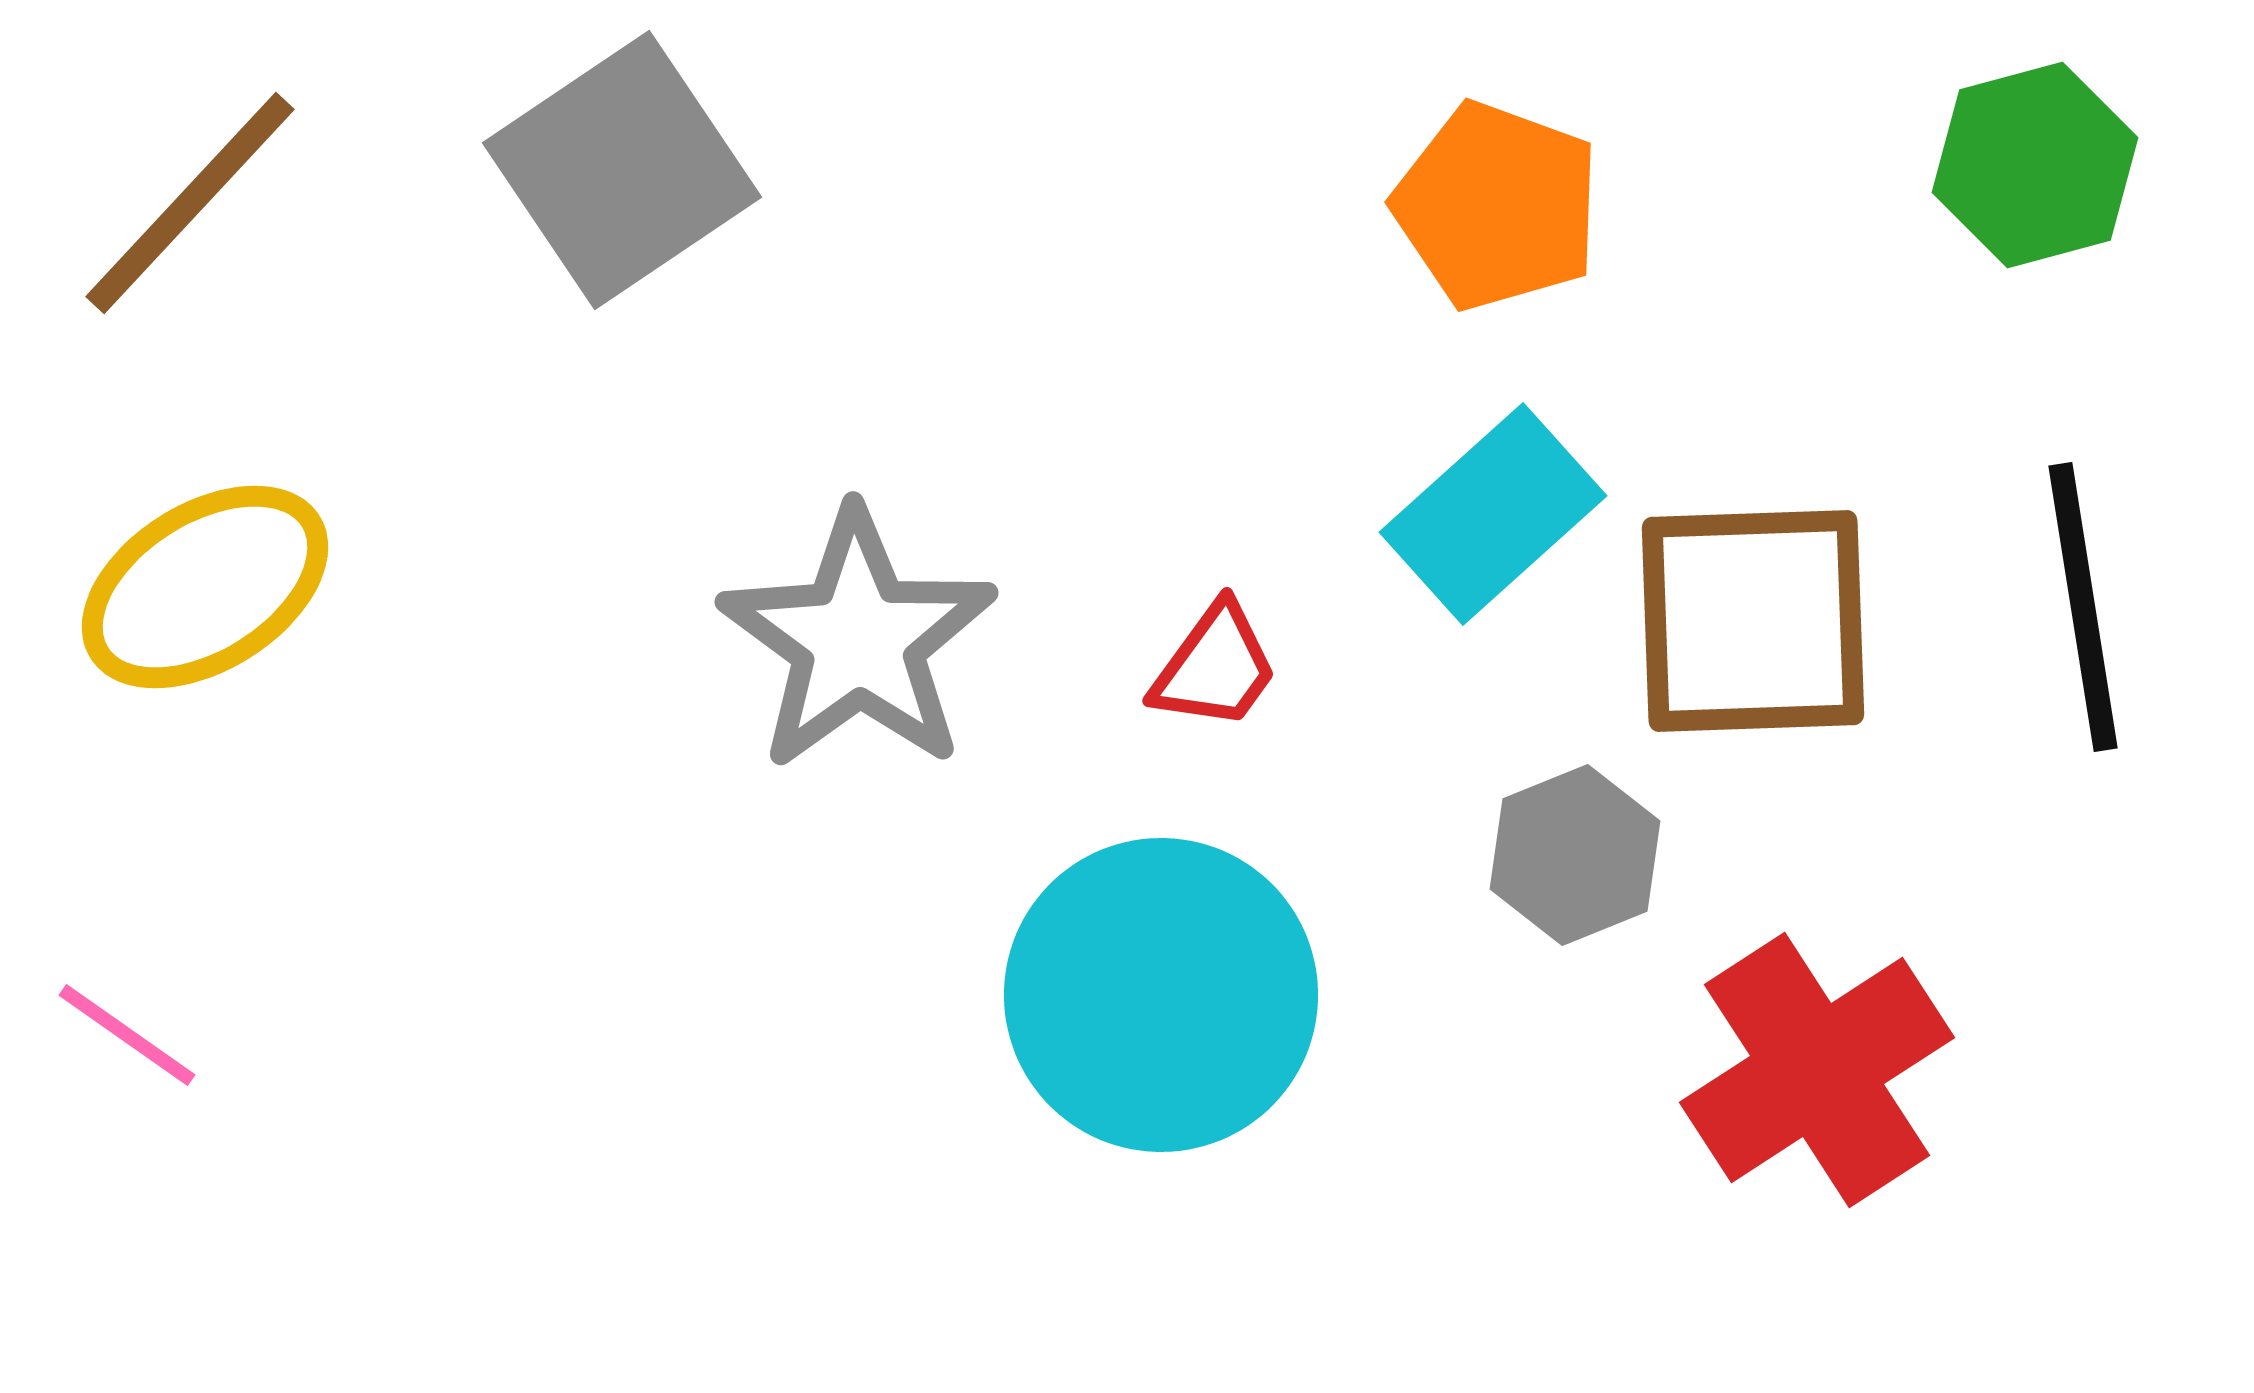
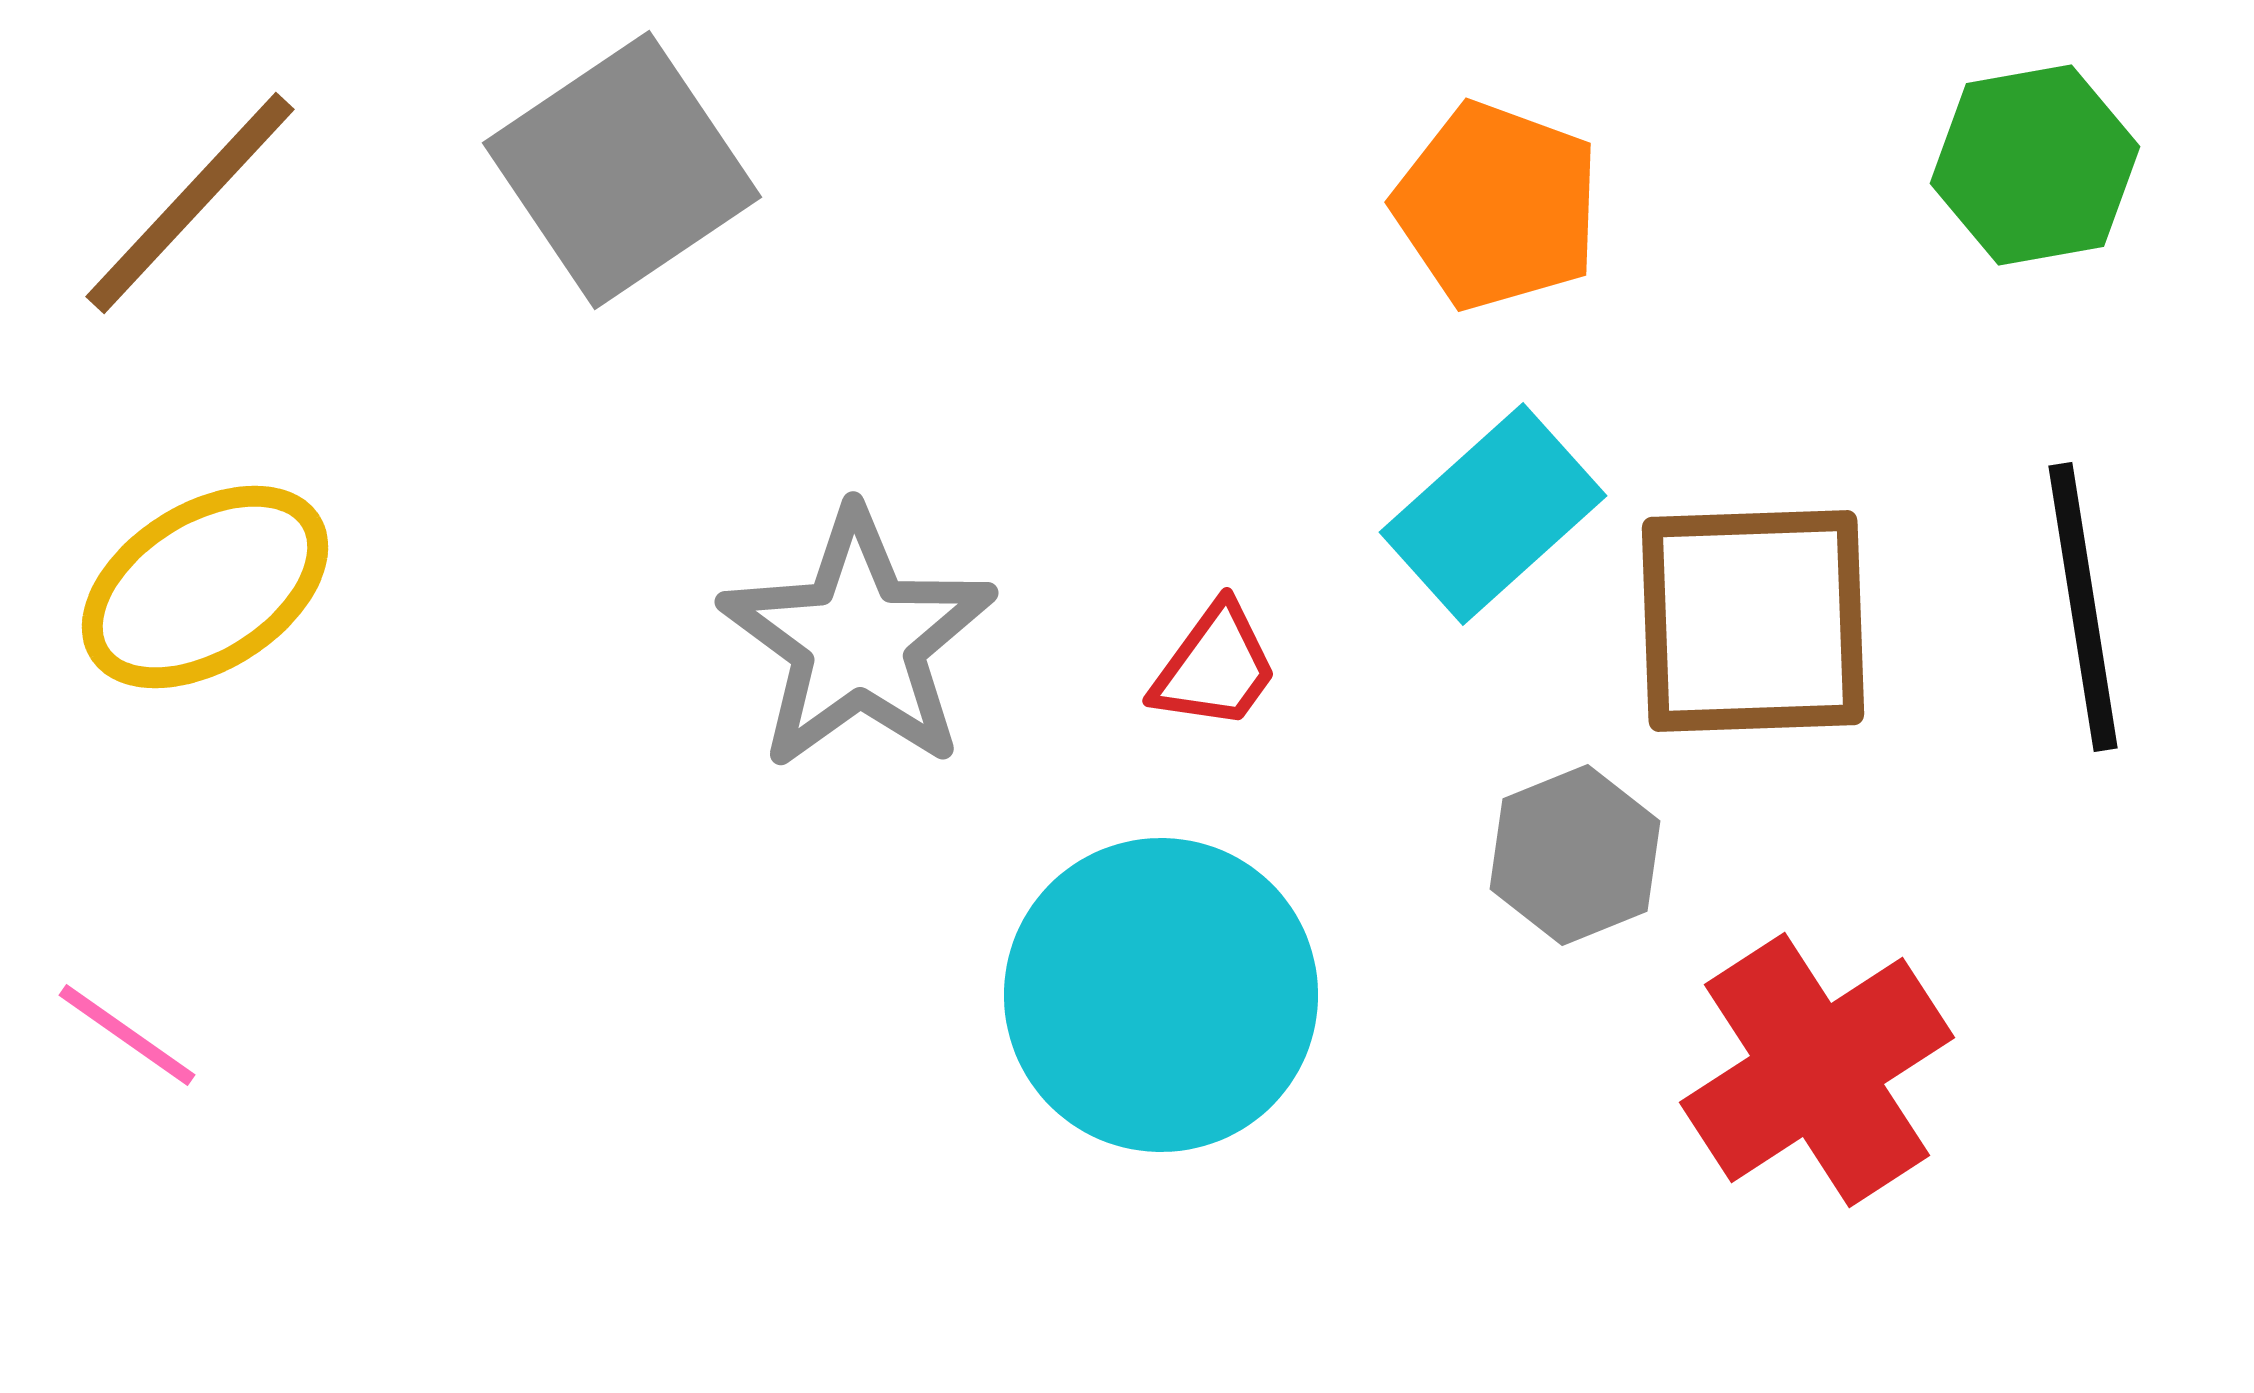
green hexagon: rotated 5 degrees clockwise
